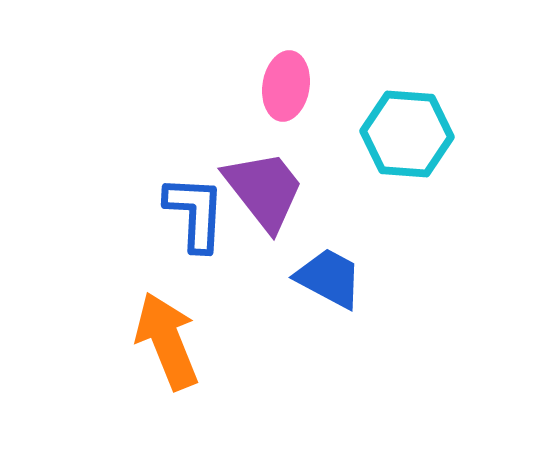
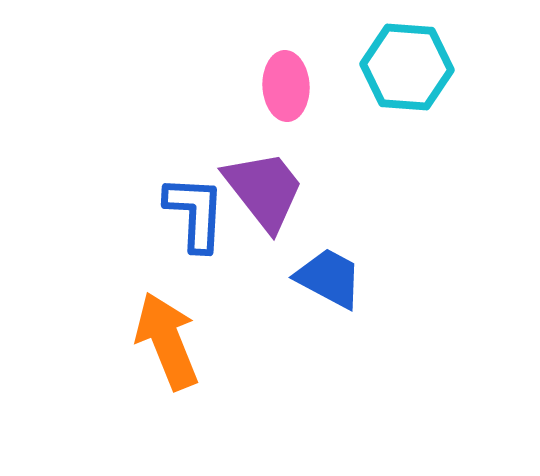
pink ellipse: rotated 12 degrees counterclockwise
cyan hexagon: moved 67 px up
